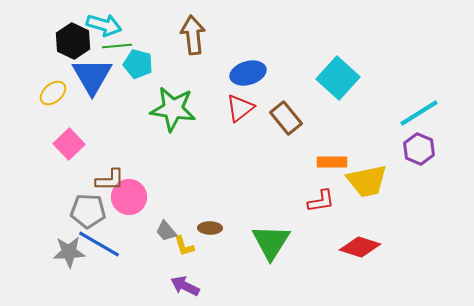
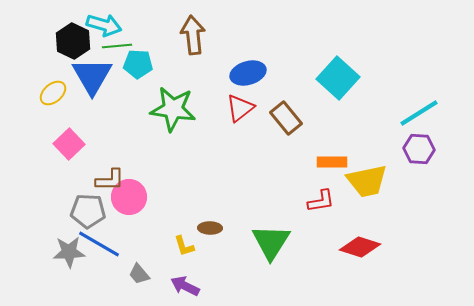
cyan pentagon: rotated 12 degrees counterclockwise
purple hexagon: rotated 20 degrees counterclockwise
gray trapezoid: moved 27 px left, 43 px down
